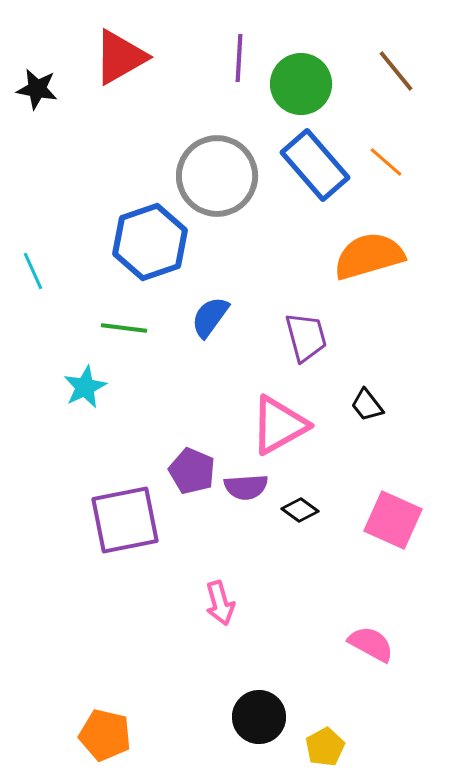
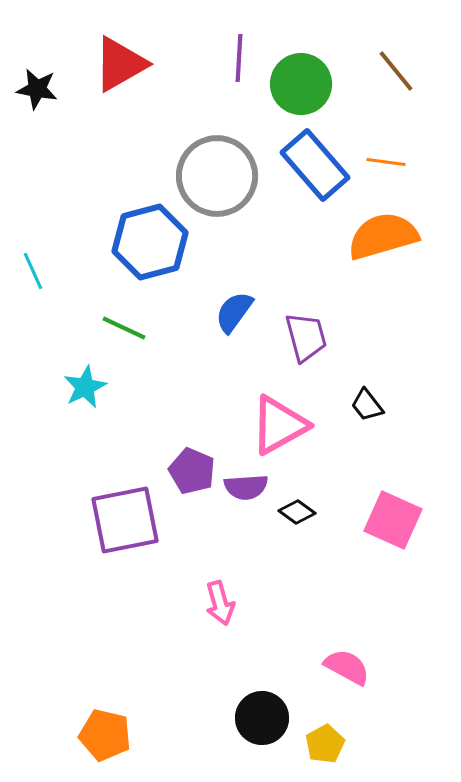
red triangle: moved 7 px down
orange line: rotated 33 degrees counterclockwise
blue hexagon: rotated 4 degrees clockwise
orange semicircle: moved 14 px right, 20 px up
blue semicircle: moved 24 px right, 5 px up
green line: rotated 18 degrees clockwise
black diamond: moved 3 px left, 2 px down
pink semicircle: moved 24 px left, 23 px down
black circle: moved 3 px right, 1 px down
yellow pentagon: moved 3 px up
